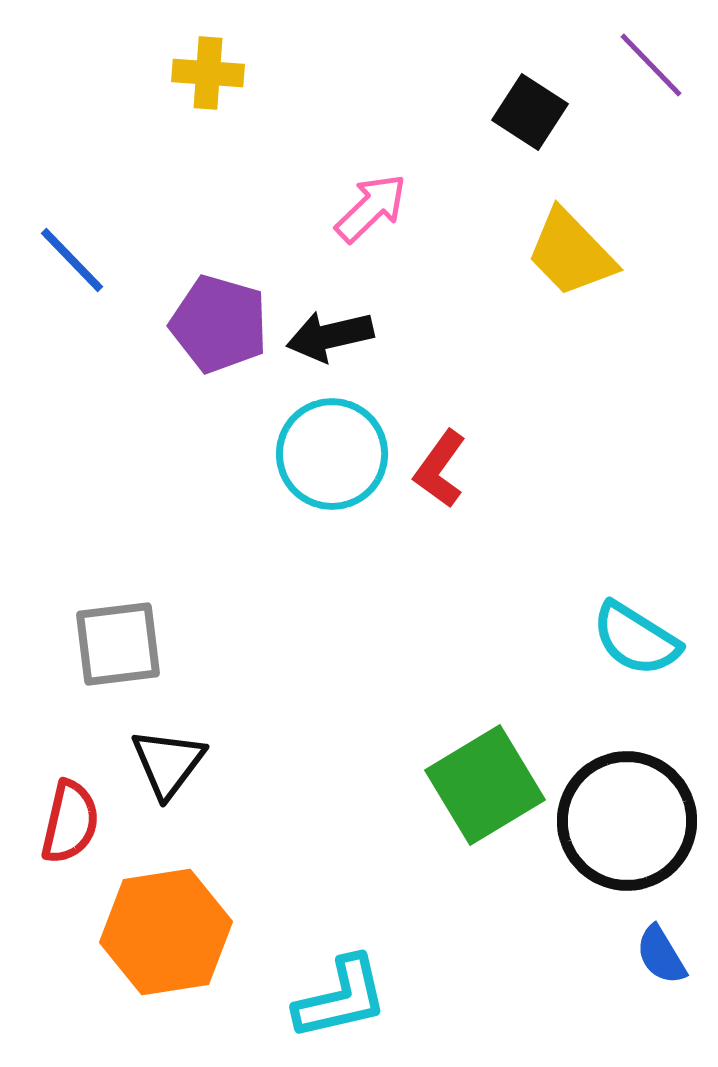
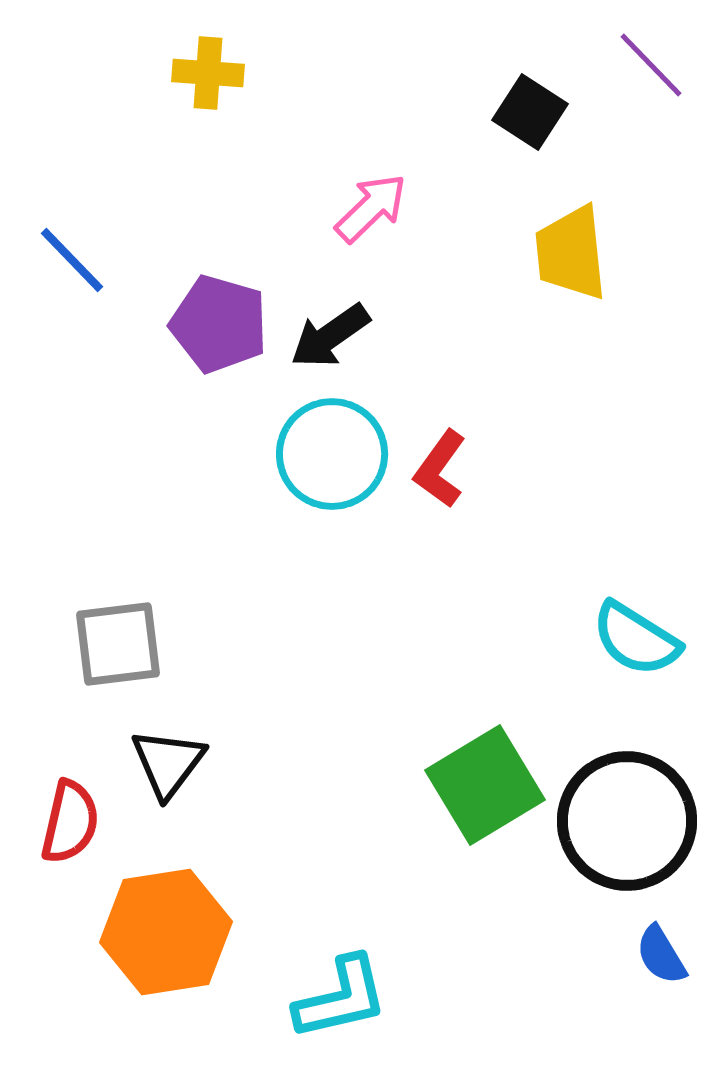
yellow trapezoid: rotated 38 degrees clockwise
black arrow: rotated 22 degrees counterclockwise
